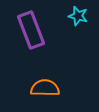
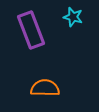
cyan star: moved 5 px left, 1 px down
